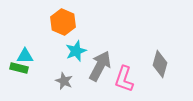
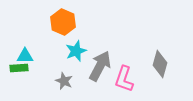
green rectangle: rotated 18 degrees counterclockwise
